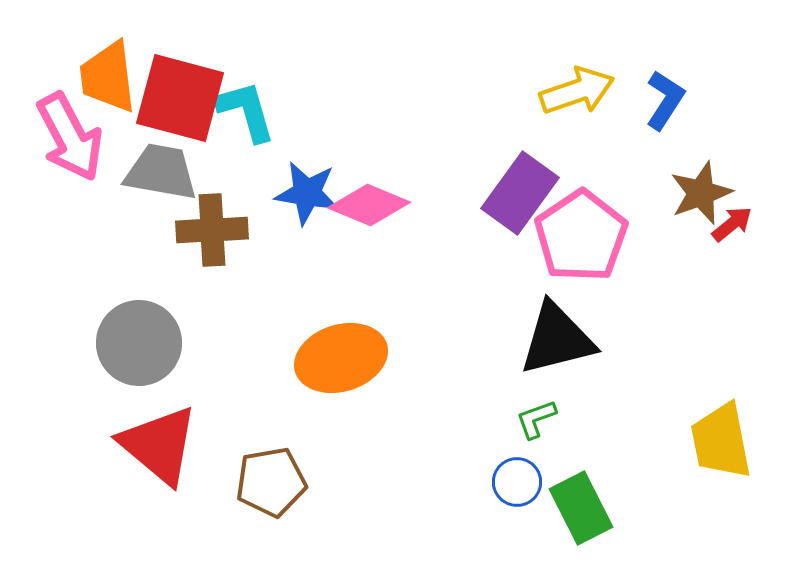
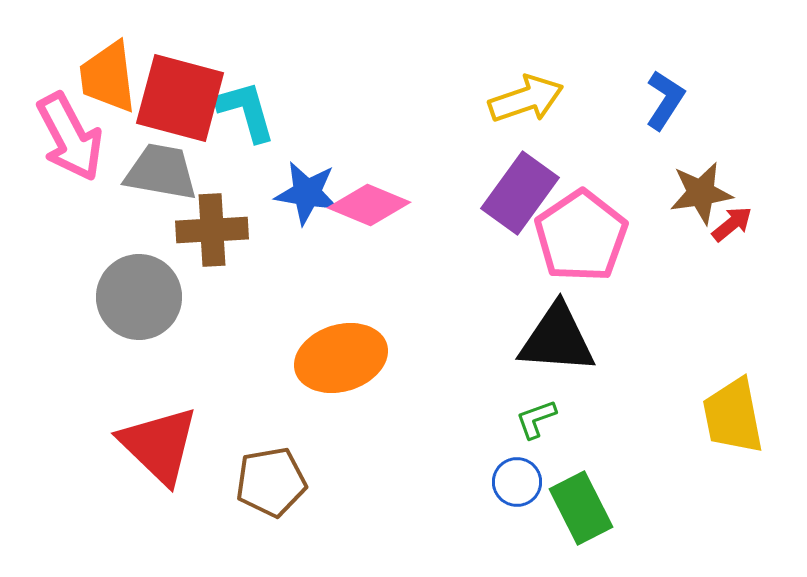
yellow arrow: moved 51 px left, 8 px down
brown star: rotated 12 degrees clockwise
black triangle: rotated 18 degrees clockwise
gray circle: moved 46 px up
yellow trapezoid: moved 12 px right, 25 px up
red triangle: rotated 4 degrees clockwise
